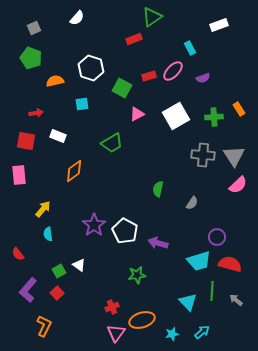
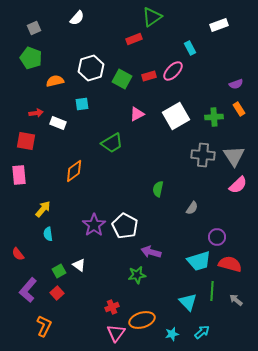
white hexagon at (91, 68): rotated 25 degrees clockwise
purple semicircle at (203, 78): moved 33 px right, 6 px down
green square at (122, 88): moved 9 px up
white rectangle at (58, 136): moved 13 px up
gray semicircle at (192, 203): moved 5 px down
white pentagon at (125, 231): moved 5 px up
purple arrow at (158, 243): moved 7 px left, 9 px down
